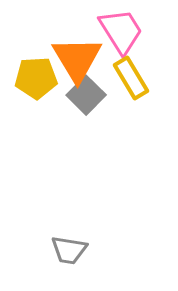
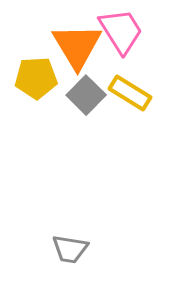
orange triangle: moved 13 px up
yellow rectangle: moved 1 px left, 15 px down; rotated 27 degrees counterclockwise
gray trapezoid: moved 1 px right, 1 px up
